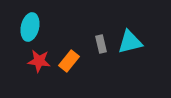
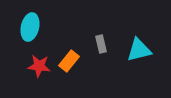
cyan triangle: moved 9 px right, 8 px down
red star: moved 5 px down
